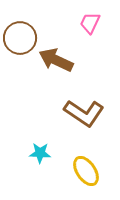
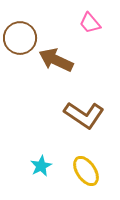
pink trapezoid: rotated 65 degrees counterclockwise
brown L-shape: moved 2 px down
cyan star: moved 1 px right, 13 px down; rotated 30 degrees counterclockwise
